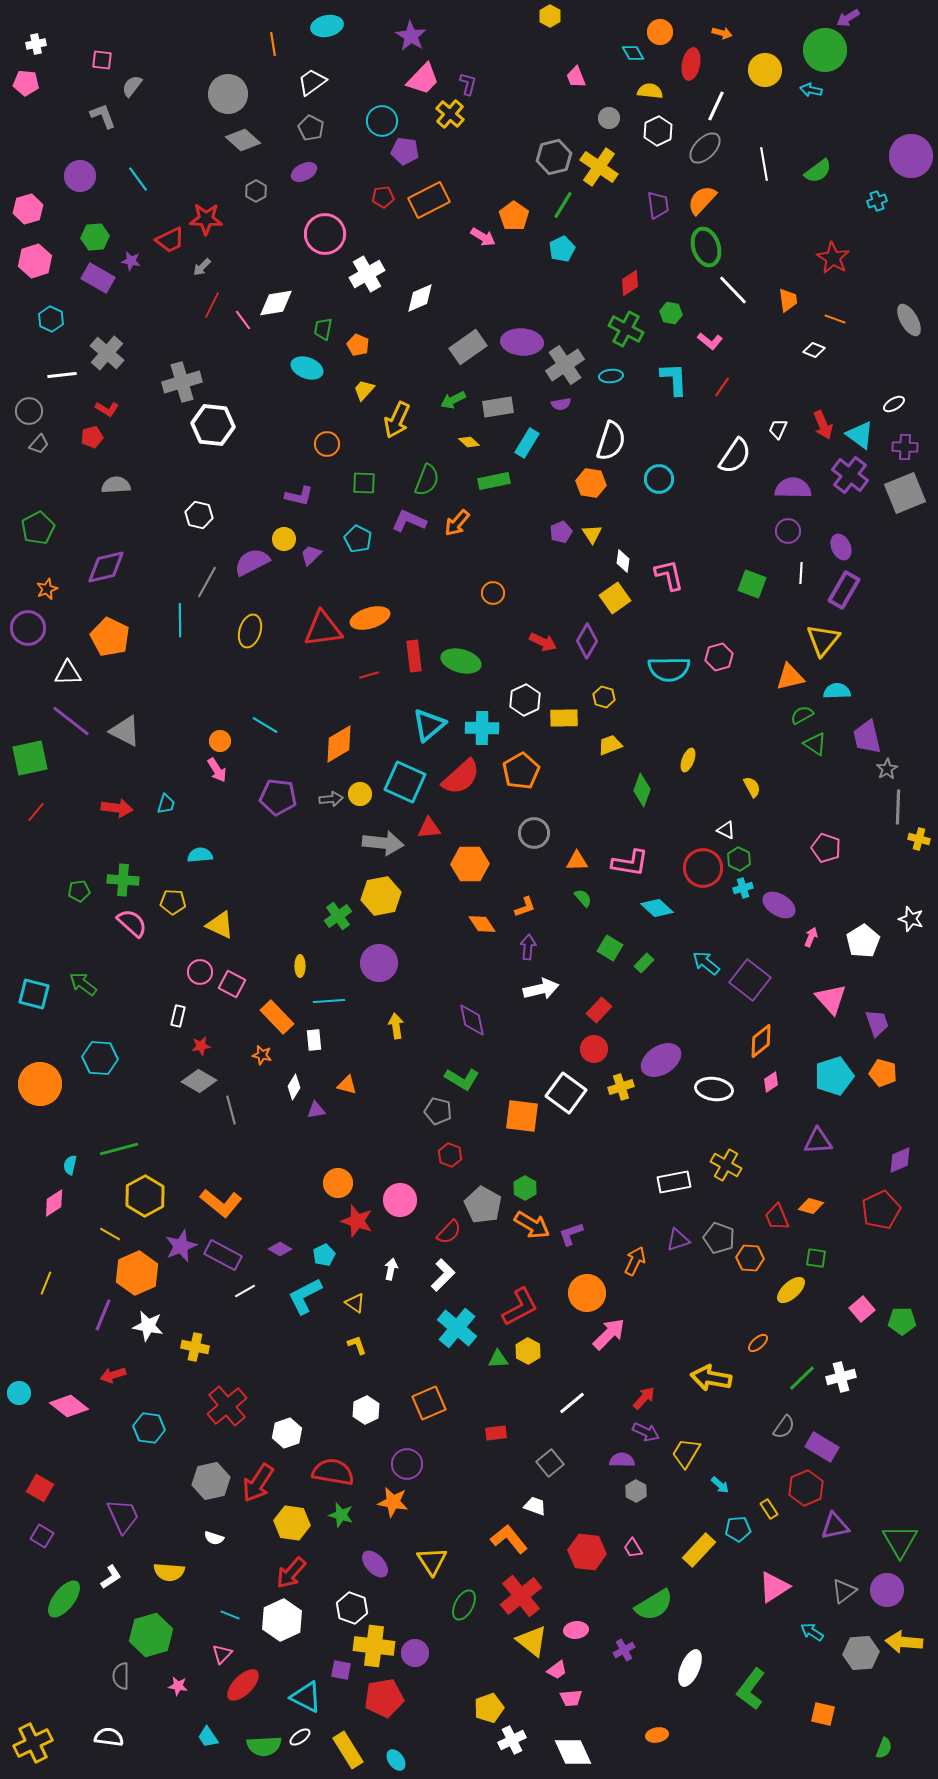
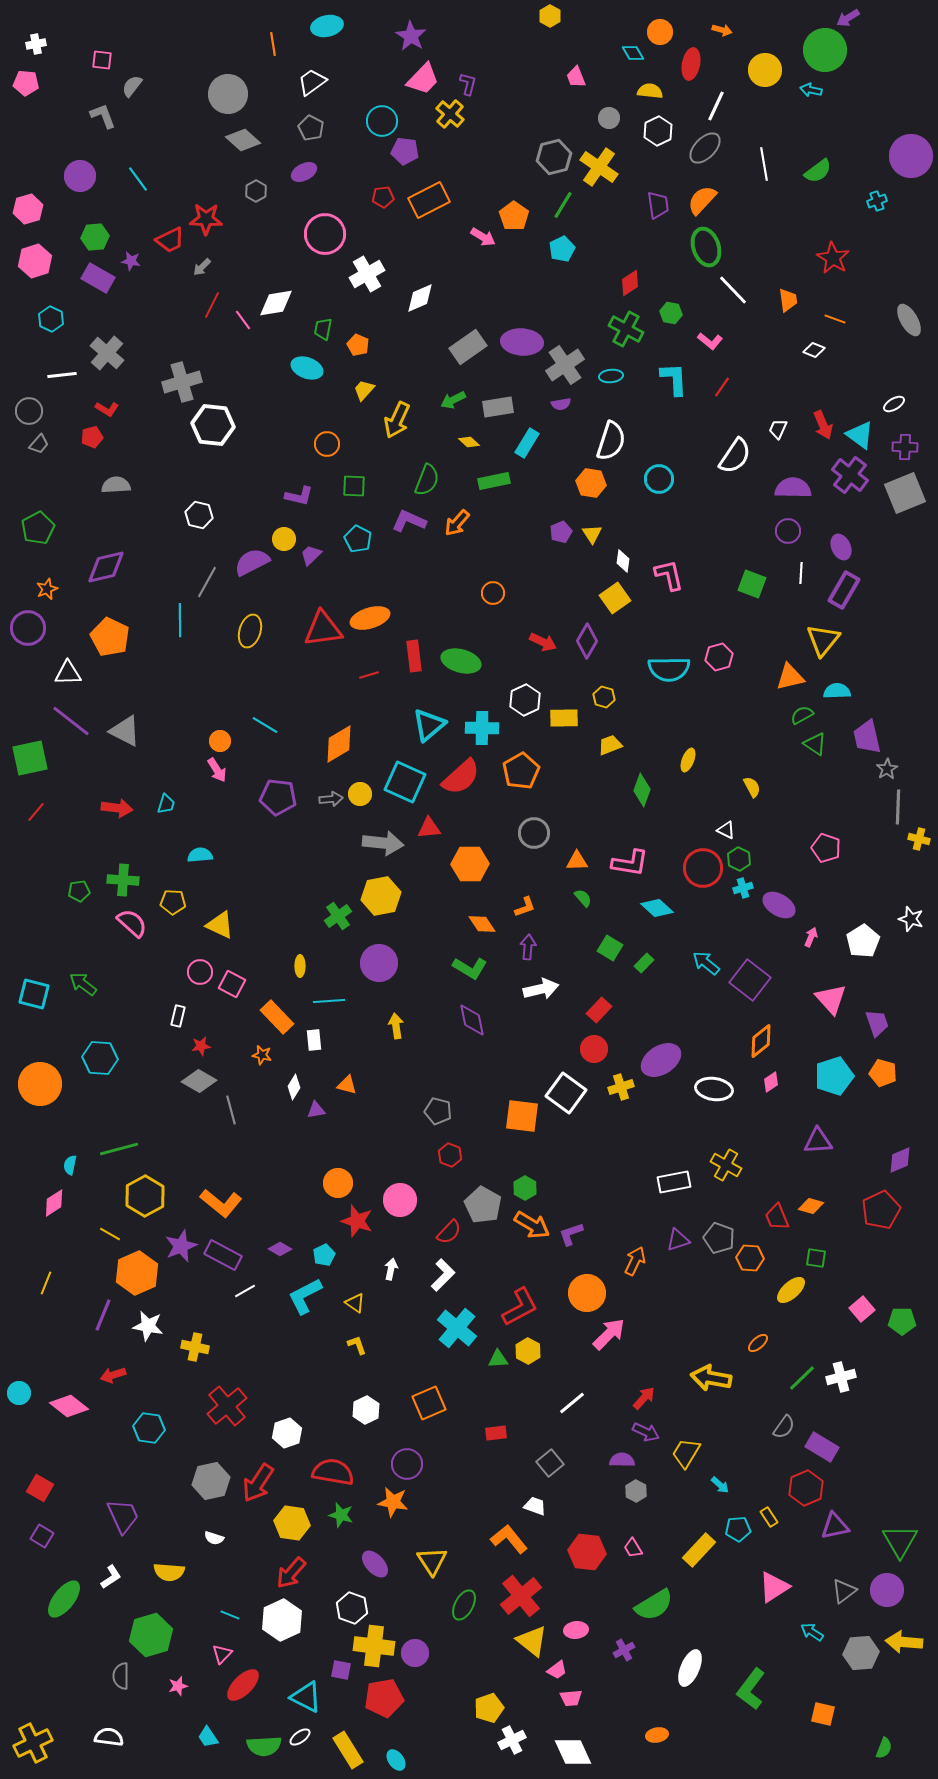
orange arrow at (722, 33): moved 3 px up
green square at (364, 483): moved 10 px left, 3 px down
green L-shape at (462, 1079): moved 8 px right, 111 px up
yellow rectangle at (769, 1509): moved 8 px down
pink star at (178, 1686): rotated 24 degrees counterclockwise
